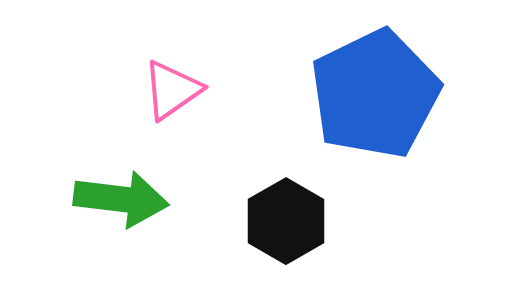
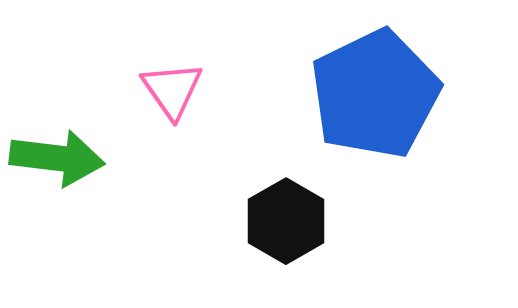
pink triangle: rotated 30 degrees counterclockwise
green arrow: moved 64 px left, 41 px up
